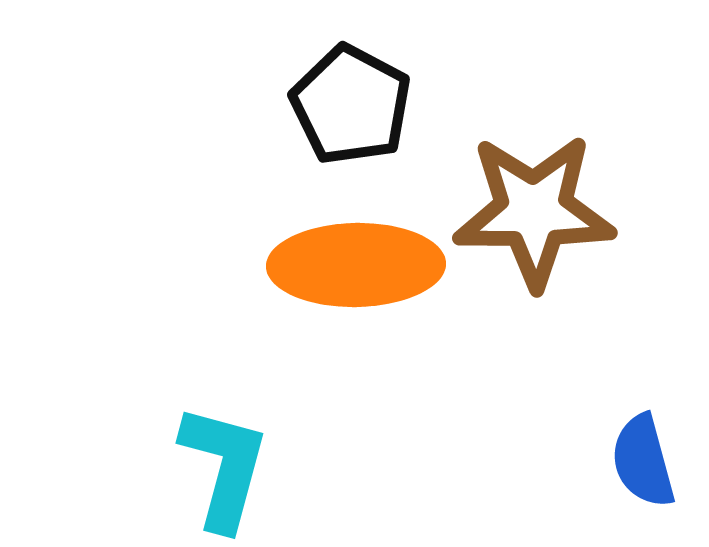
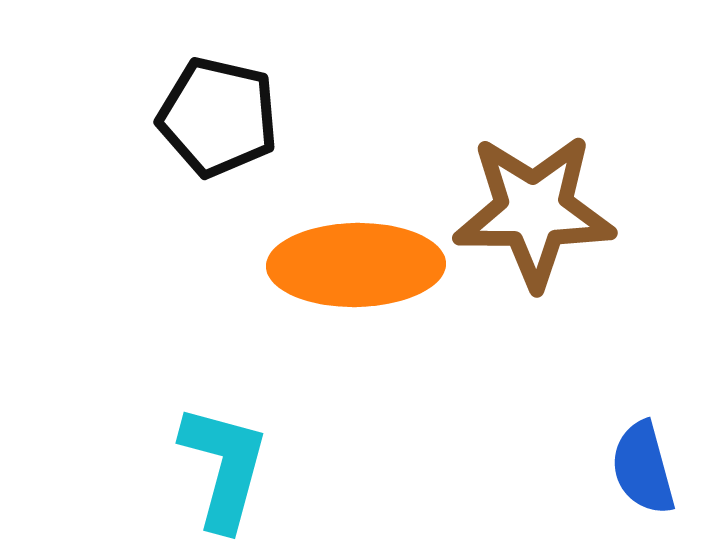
black pentagon: moved 133 px left, 12 px down; rotated 15 degrees counterclockwise
blue semicircle: moved 7 px down
